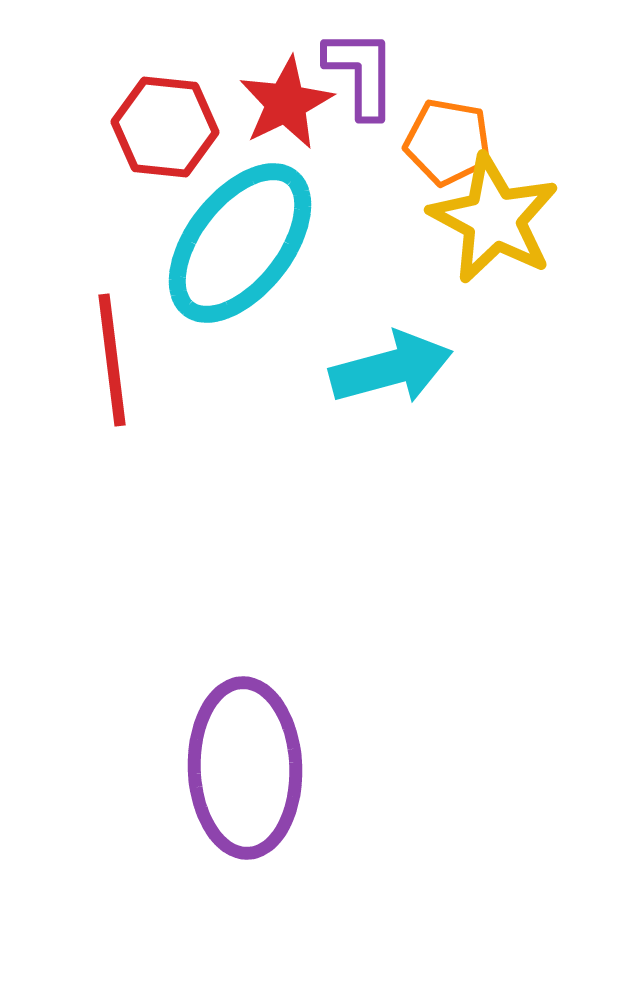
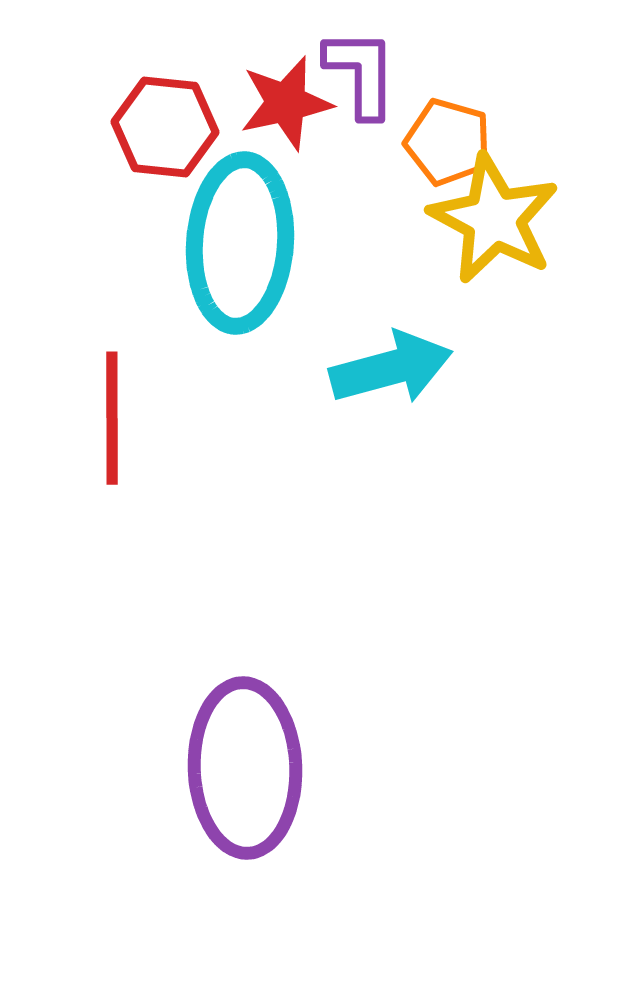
red star: rotated 14 degrees clockwise
orange pentagon: rotated 6 degrees clockwise
cyan ellipse: rotated 34 degrees counterclockwise
red line: moved 58 px down; rotated 7 degrees clockwise
